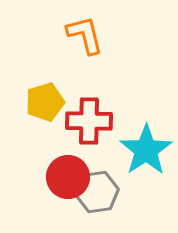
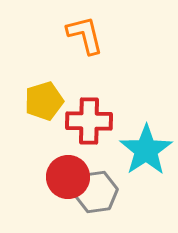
yellow pentagon: moved 1 px left, 1 px up
gray hexagon: moved 1 px left
